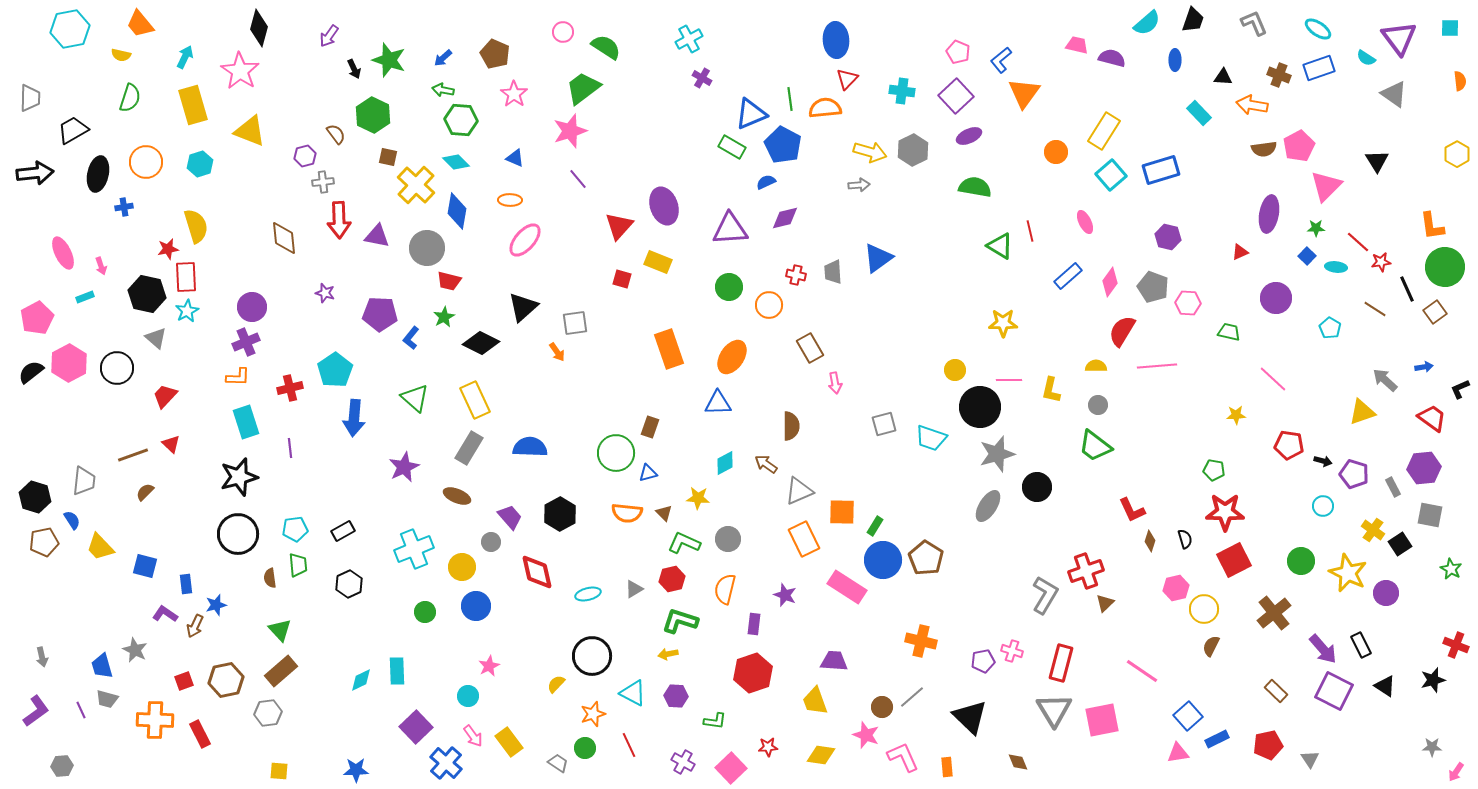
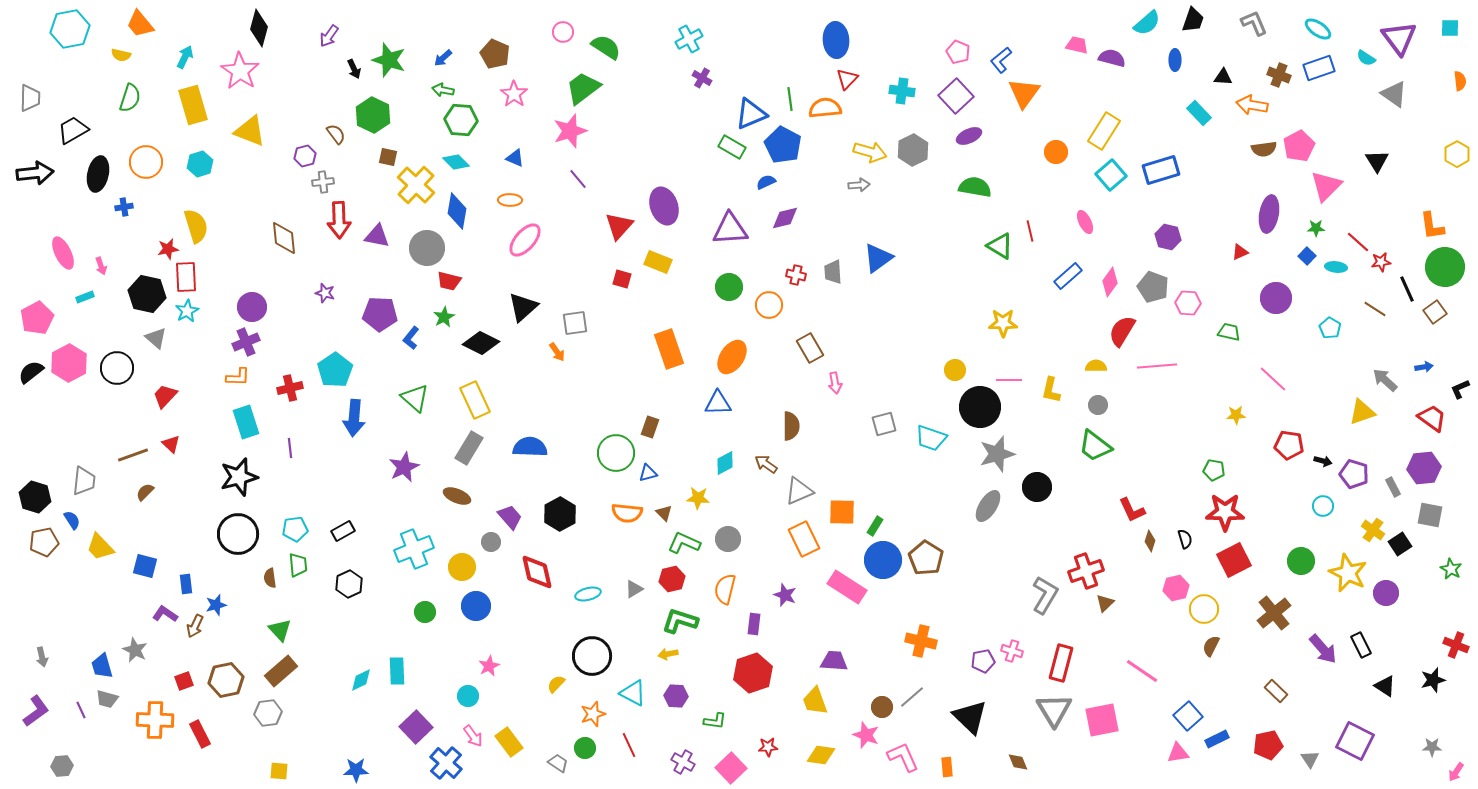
purple square at (1334, 691): moved 21 px right, 50 px down
